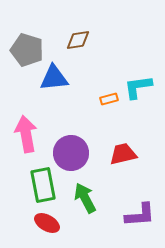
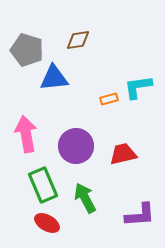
purple circle: moved 5 px right, 7 px up
green rectangle: rotated 12 degrees counterclockwise
